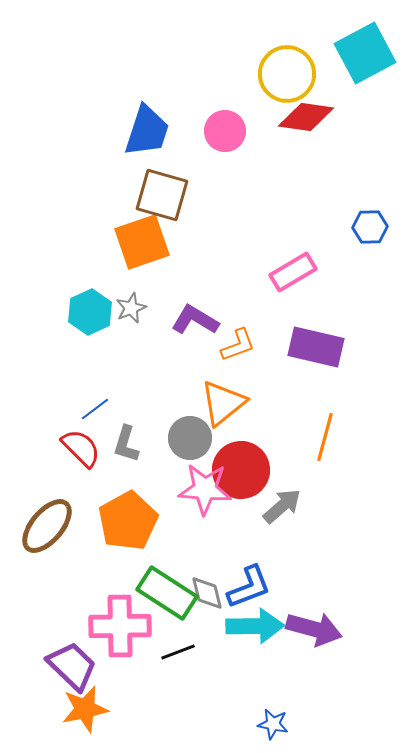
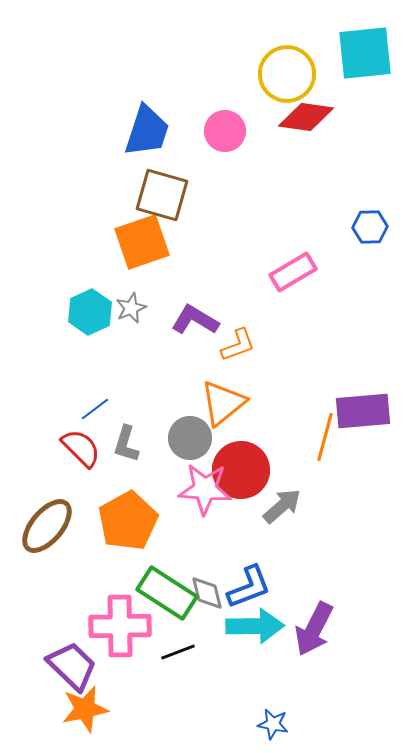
cyan square: rotated 22 degrees clockwise
purple rectangle: moved 47 px right, 64 px down; rotated 18 degrees counterclockwise
purple arrow: rotated 102 degrees clockwise
